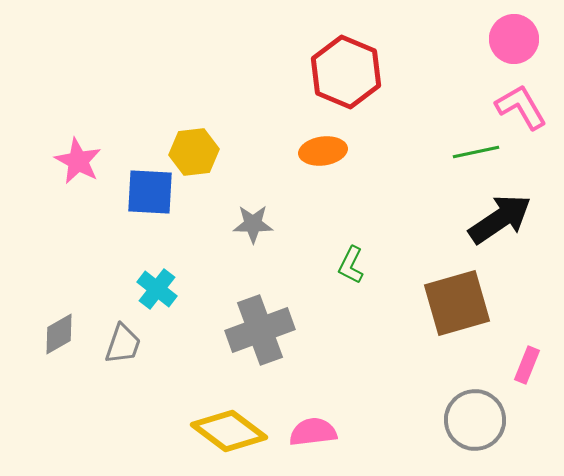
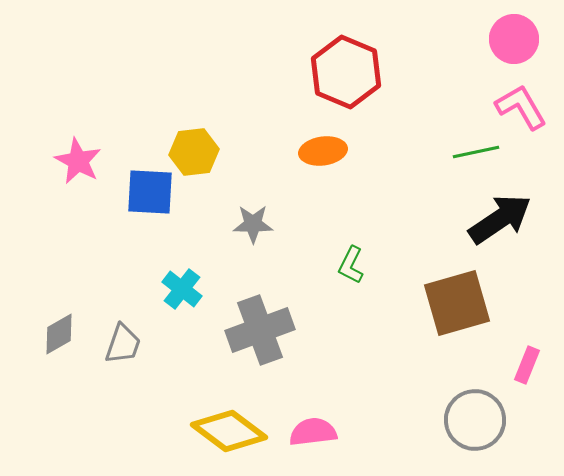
cyan cross: moved 25 px right
